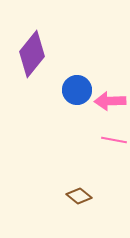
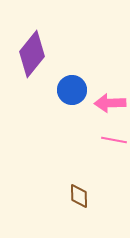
blue circle: moved 5 px left
pink arrow: moved 2 px down
brown diamond: rotated 50 degrees clockwise
